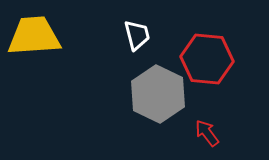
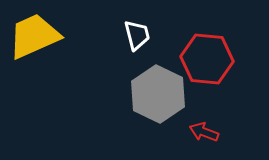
yellow trapezoid: rotated 20 degrees counterclockwise
red arrow: moved 3 px left, 1 px up; rotated 32 degrees counterclockwise
